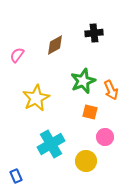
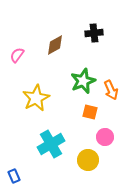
yellow circle: moved 2 px right, 1 px up
blue rectangle: moved 2 px left
